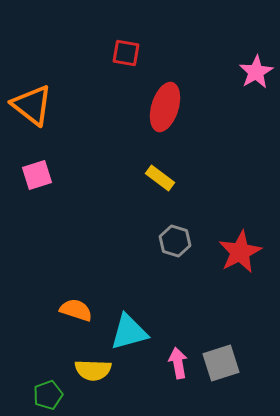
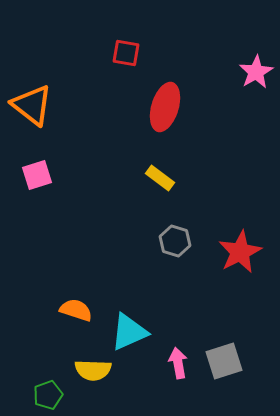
cyan triangle: rotated 9 degrees counterclockwise
gray square: moved 3 px right, 2 px up
